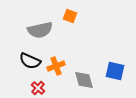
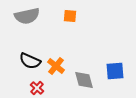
orange square: rotated 16 degrees counterclockwise
gray semicircle: moved 13 px left, 14 px up
orange cross: rotated 30 degrees counterclockwise
blue square: rotated 18 degrees counterclockwise
red cross: moved 1 px left
